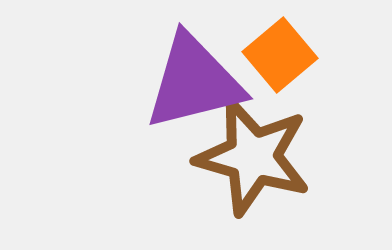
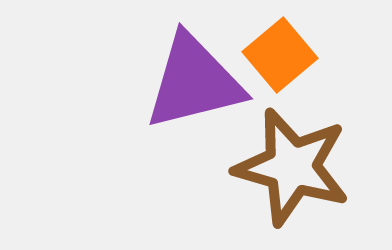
brown star: moved 39 px right, 10 px down
